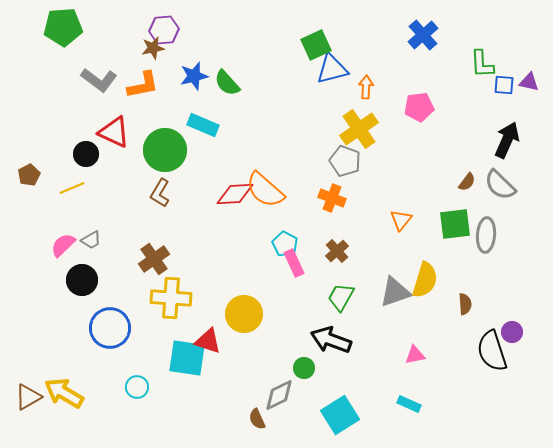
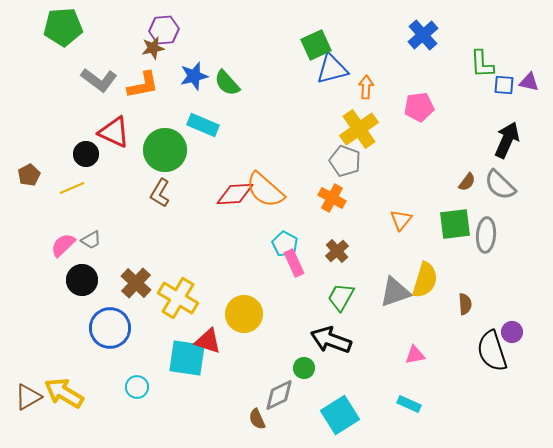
orange cross at (332, 198): rotated 8 degrees clockwise
brown cross at (154, 259): moved 18 px left, 24 px down; rotated 12 degrees counterclockwise
yellow cross at (171, 298): moved 7 px right; rotated 27 degrees clockwise
